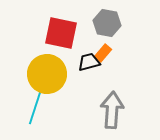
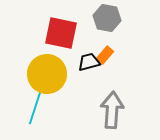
gray hexagon: moved 5 px up
orange rectangle: moved 2 px right, 2 px down
